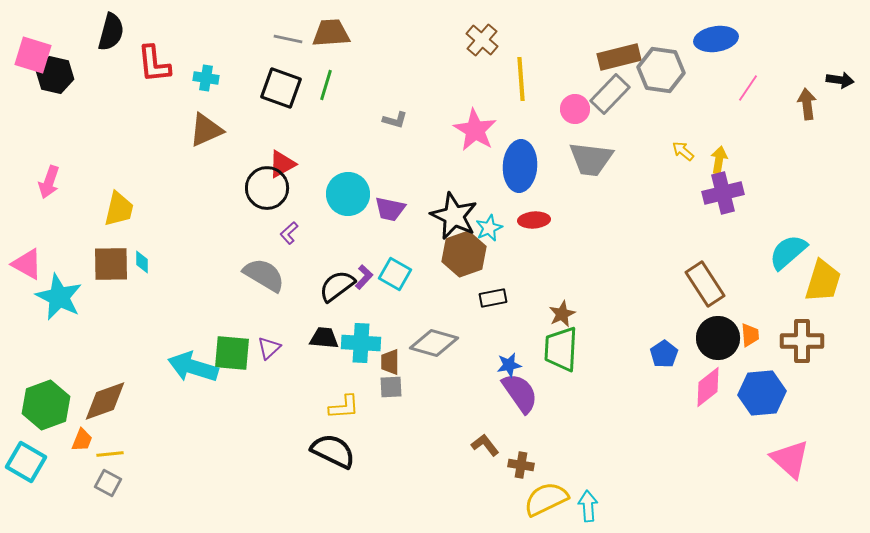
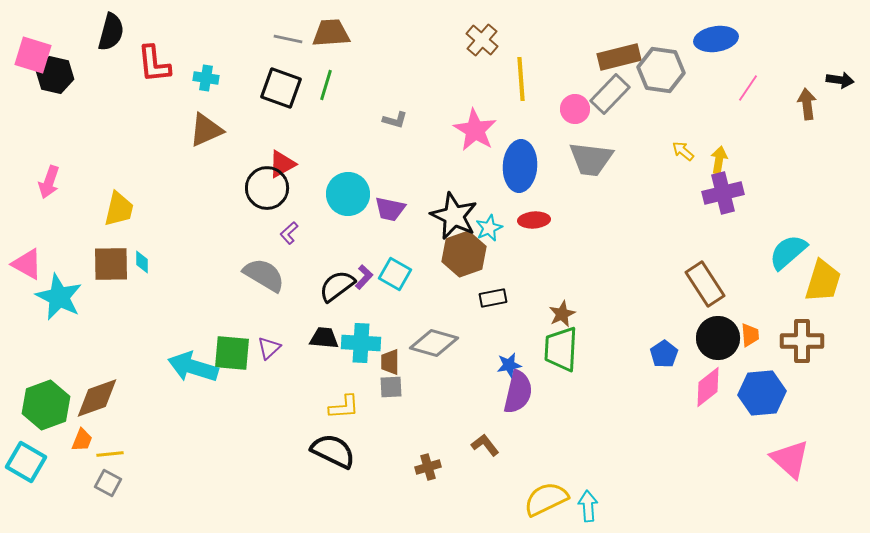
purple semicircle at (520, 393): moved 2 px left, 1 px up; rotated 48 degrees clockwise
brown diamond at (105, 401): moved 8 px left, 3 px up
brown cross at (521, 465): moved 93 px left, 2 px down; rotated 25 degrees counterclockwise
